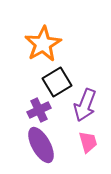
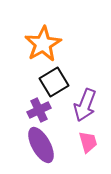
black square: moved 3 px left
